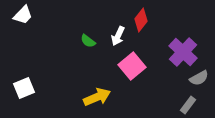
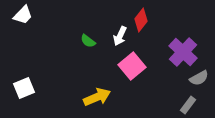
white arrow: moved 2 px right
